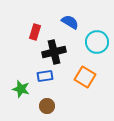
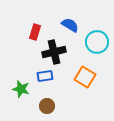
blue semicircle: moved 3 px down
